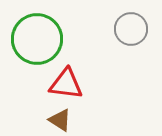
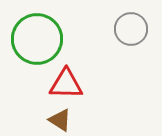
red triangle: rotated 6 degrees counterclockwise
